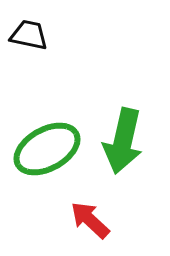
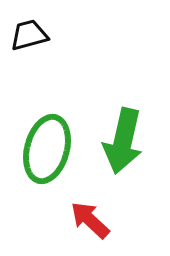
black trapezoid: rotated 27 degrees counterclockwise
green ellipse: rotated 46 degrees counterclockwise
